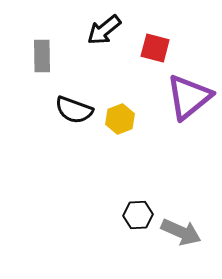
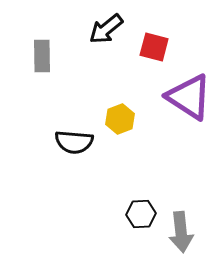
black arrow: moved 2 px right, 1 px up
red square: moved 1 px left, 1 px up
purple triangle: rotated 48 degrees counterclockwise
black semicircle: moved 32 px down; rotated 15 degrees counterclockwise
black hexagon: moved 3 px right, 1 px up
gray arrow: rotated 60 degrees clockwise
